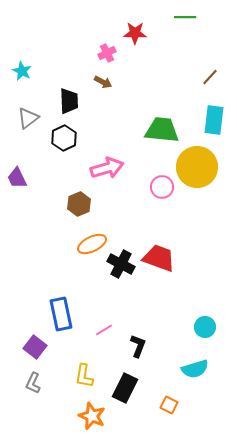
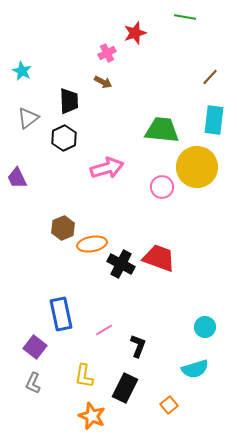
green line: rotated 10 degrees clockwise
red star: rotated 20 degrees counterclockwise
brown hexagon: moved 16 px left, 24 px down
orange ellipse: rotated 16 degrees clockwise
orange square: rotated 24 degrees clockwise
